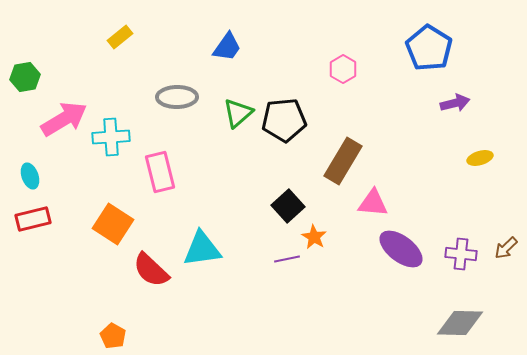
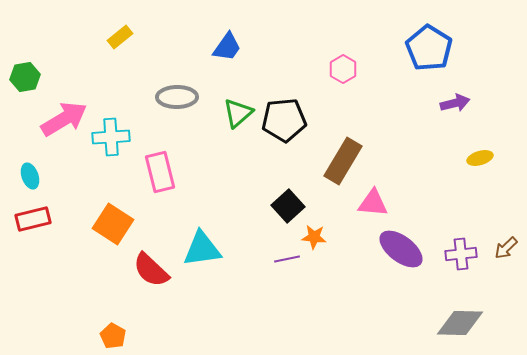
orange star: rotated 25 degrees counterclockwise
purple cross: rotated 12 degrees counterclockwise
